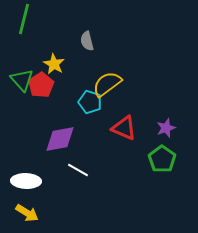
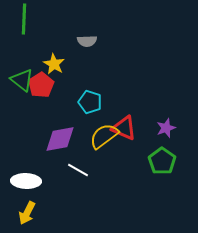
green line: rotated 12 degrees counterclockwise
gray semicircle: rotated 78 degrees counterclockwise
green triangle: rotated 10 degrees counterclockwise
yellow semicircle: moved 3 px left, 52 px down
green pentagon: moved 2 px down
yellow arrow: rotated 85 degrees clockwise
